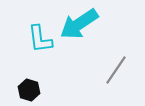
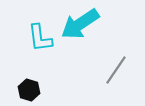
cyan arrow: moved 1 px right
cyan L-shape: moved 1 px up
